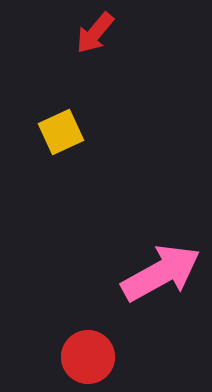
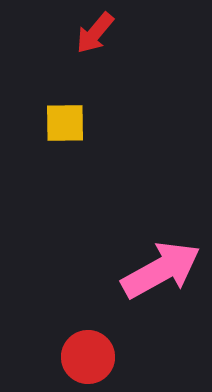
yellow square: moved 4 px right, 9 px up; rotated 24 degrees clockwise
pink arrow: moved 3 px up
